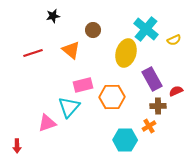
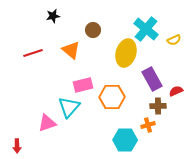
orange cross: moved 1 px left, 1 px up; rotated 16 degrees clockwise
